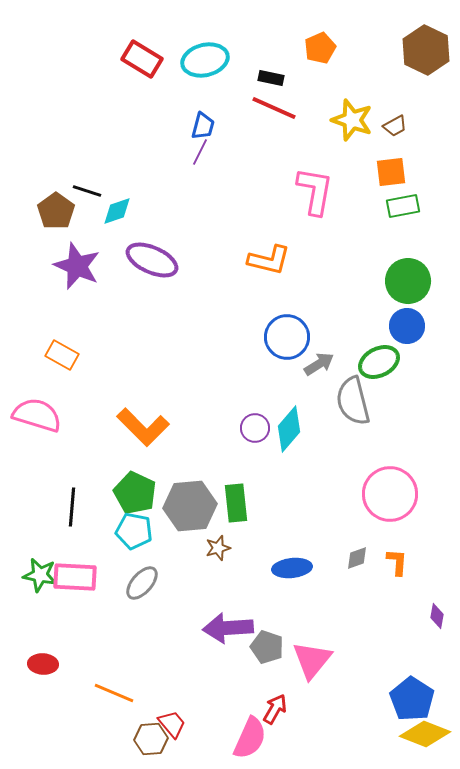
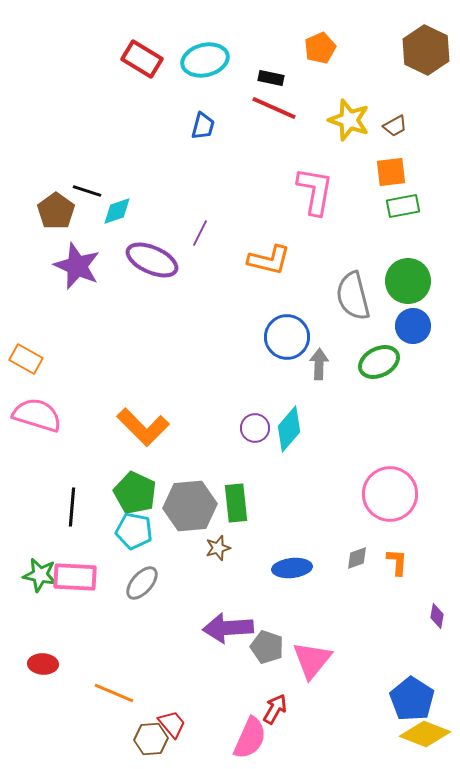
yellow star at (352, 120): moved 3 px left
purple line at (200, 152): moved 81 px down
blue circle at (407, 326): moved 6 px right
orange rectangle at (62, 355): moved 36 px left, 4 px down
gray arrow at (319, 364): rotated 56 degrees counterclockwise
gray semicircle at (353, 401): moved 105 px up
